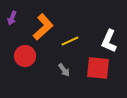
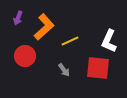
purple arrow: moved 6 px right
orange L-shape: moved 1 px right
